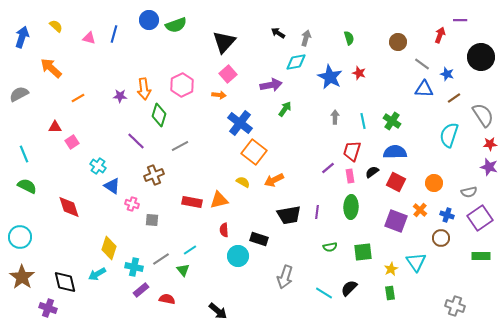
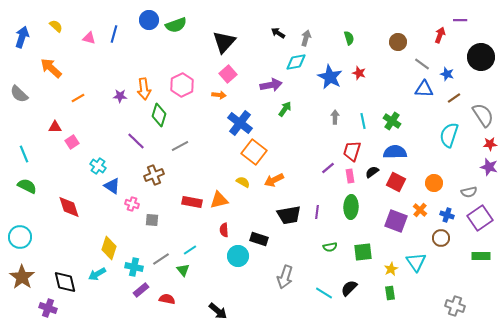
gray semicircle at (19, 94): rotated 108 degrees counterclockwise
